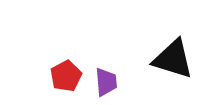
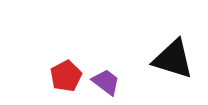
purple trapezoid: rotated 48 degrees counterclockwise
